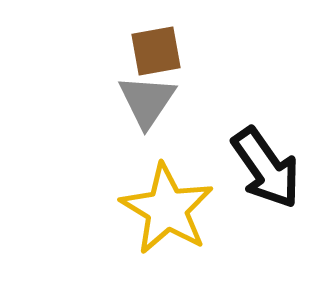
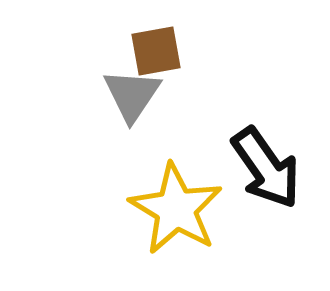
gray triangle: moved 15 px left, 6 px up
yellow star: moved 9 px right
